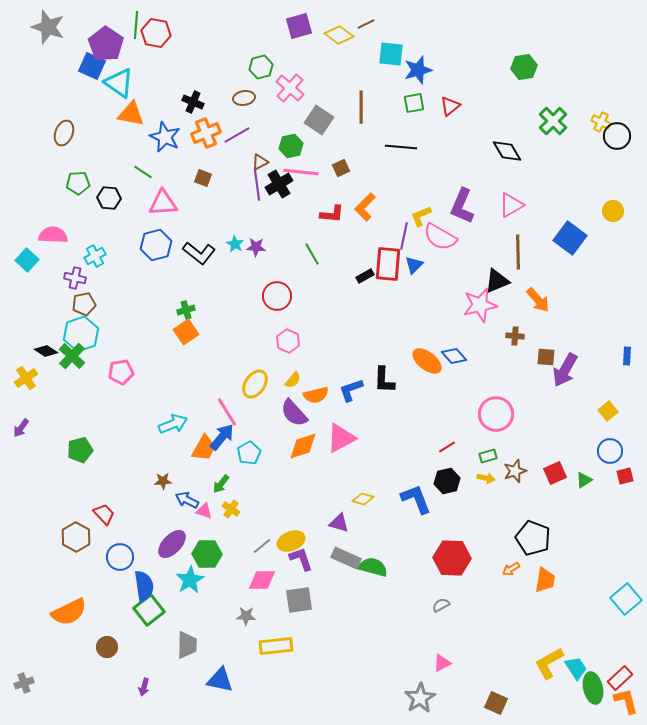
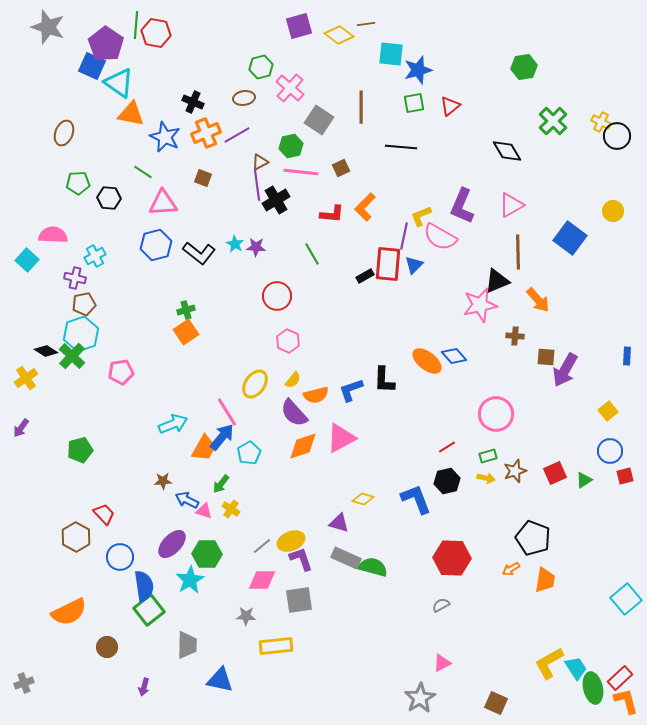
brown line at (366, 24): rotated 18 degrees clockwise
black cross at (279, 184): moved 3 px left, 16 px down
